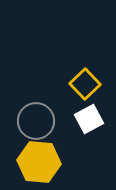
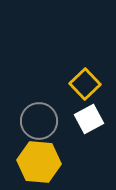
gray circle: moved 3 px right
